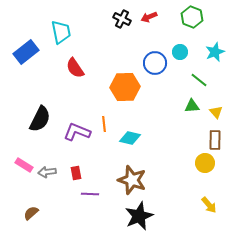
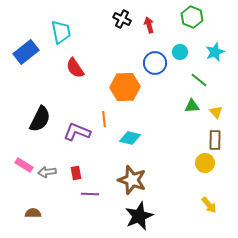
red arrow: moved 8 px down; rotated 98 degrees clockwise
orange line: moved 5 px up
brown semicircle: moved 2 px right; rotated 42 degrees clockwise
